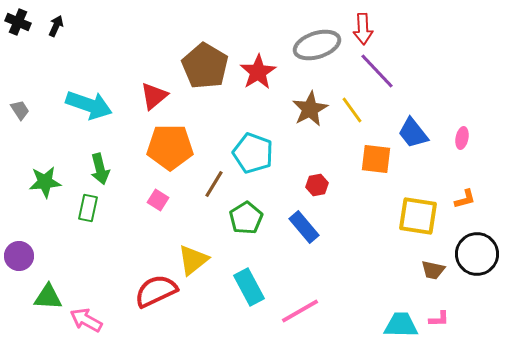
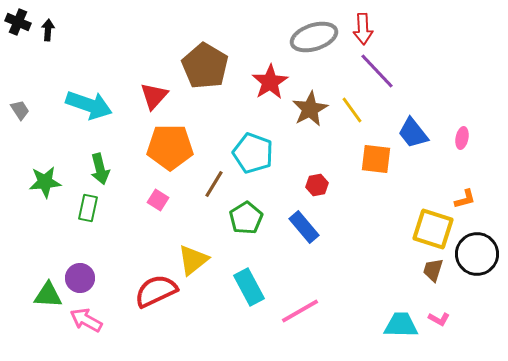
black arrow: moved 8 px left, 4 px down; rotated 20 degrees counterclockwise
gray ellipse: moved 3 px left, 8 px up
red star: moved 12 px right, 10 px down
red triangle: rotated 8 degrees counterclockwise
yellow square: moved 15 px right, 13 px down; rotated 9 degrees clockwise
purple circle: moved 61 px right, 22 px down
brown trapezoid: rotated 95 degrees clockwise
green triangle: moved 2 px up
pink L-shape: rotated 30 degrees clockwise
